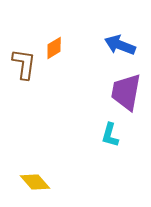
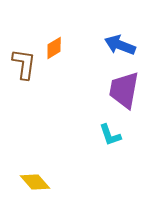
purple trapezoid: moved 2 px left, 2 px up
cyan L-shape: rotated 35 degrees counterclockwise
